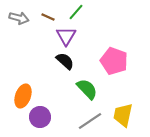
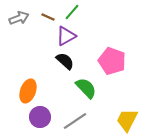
green line: moved 4 px left
gray arrow: rotated 36 degrees counterclockwise
purple triangle: rotated 30 degrees clockwise
pink pentagon: moved 2 px left
green semicircle: moved 1 px left, 1 px up
orange ellipse: moved 5 px right, 5 px up
yellow trapezoid: moved 4 px right, 5 px down; rotated 15 degrees clockwise
gray line: moved 15 px left
